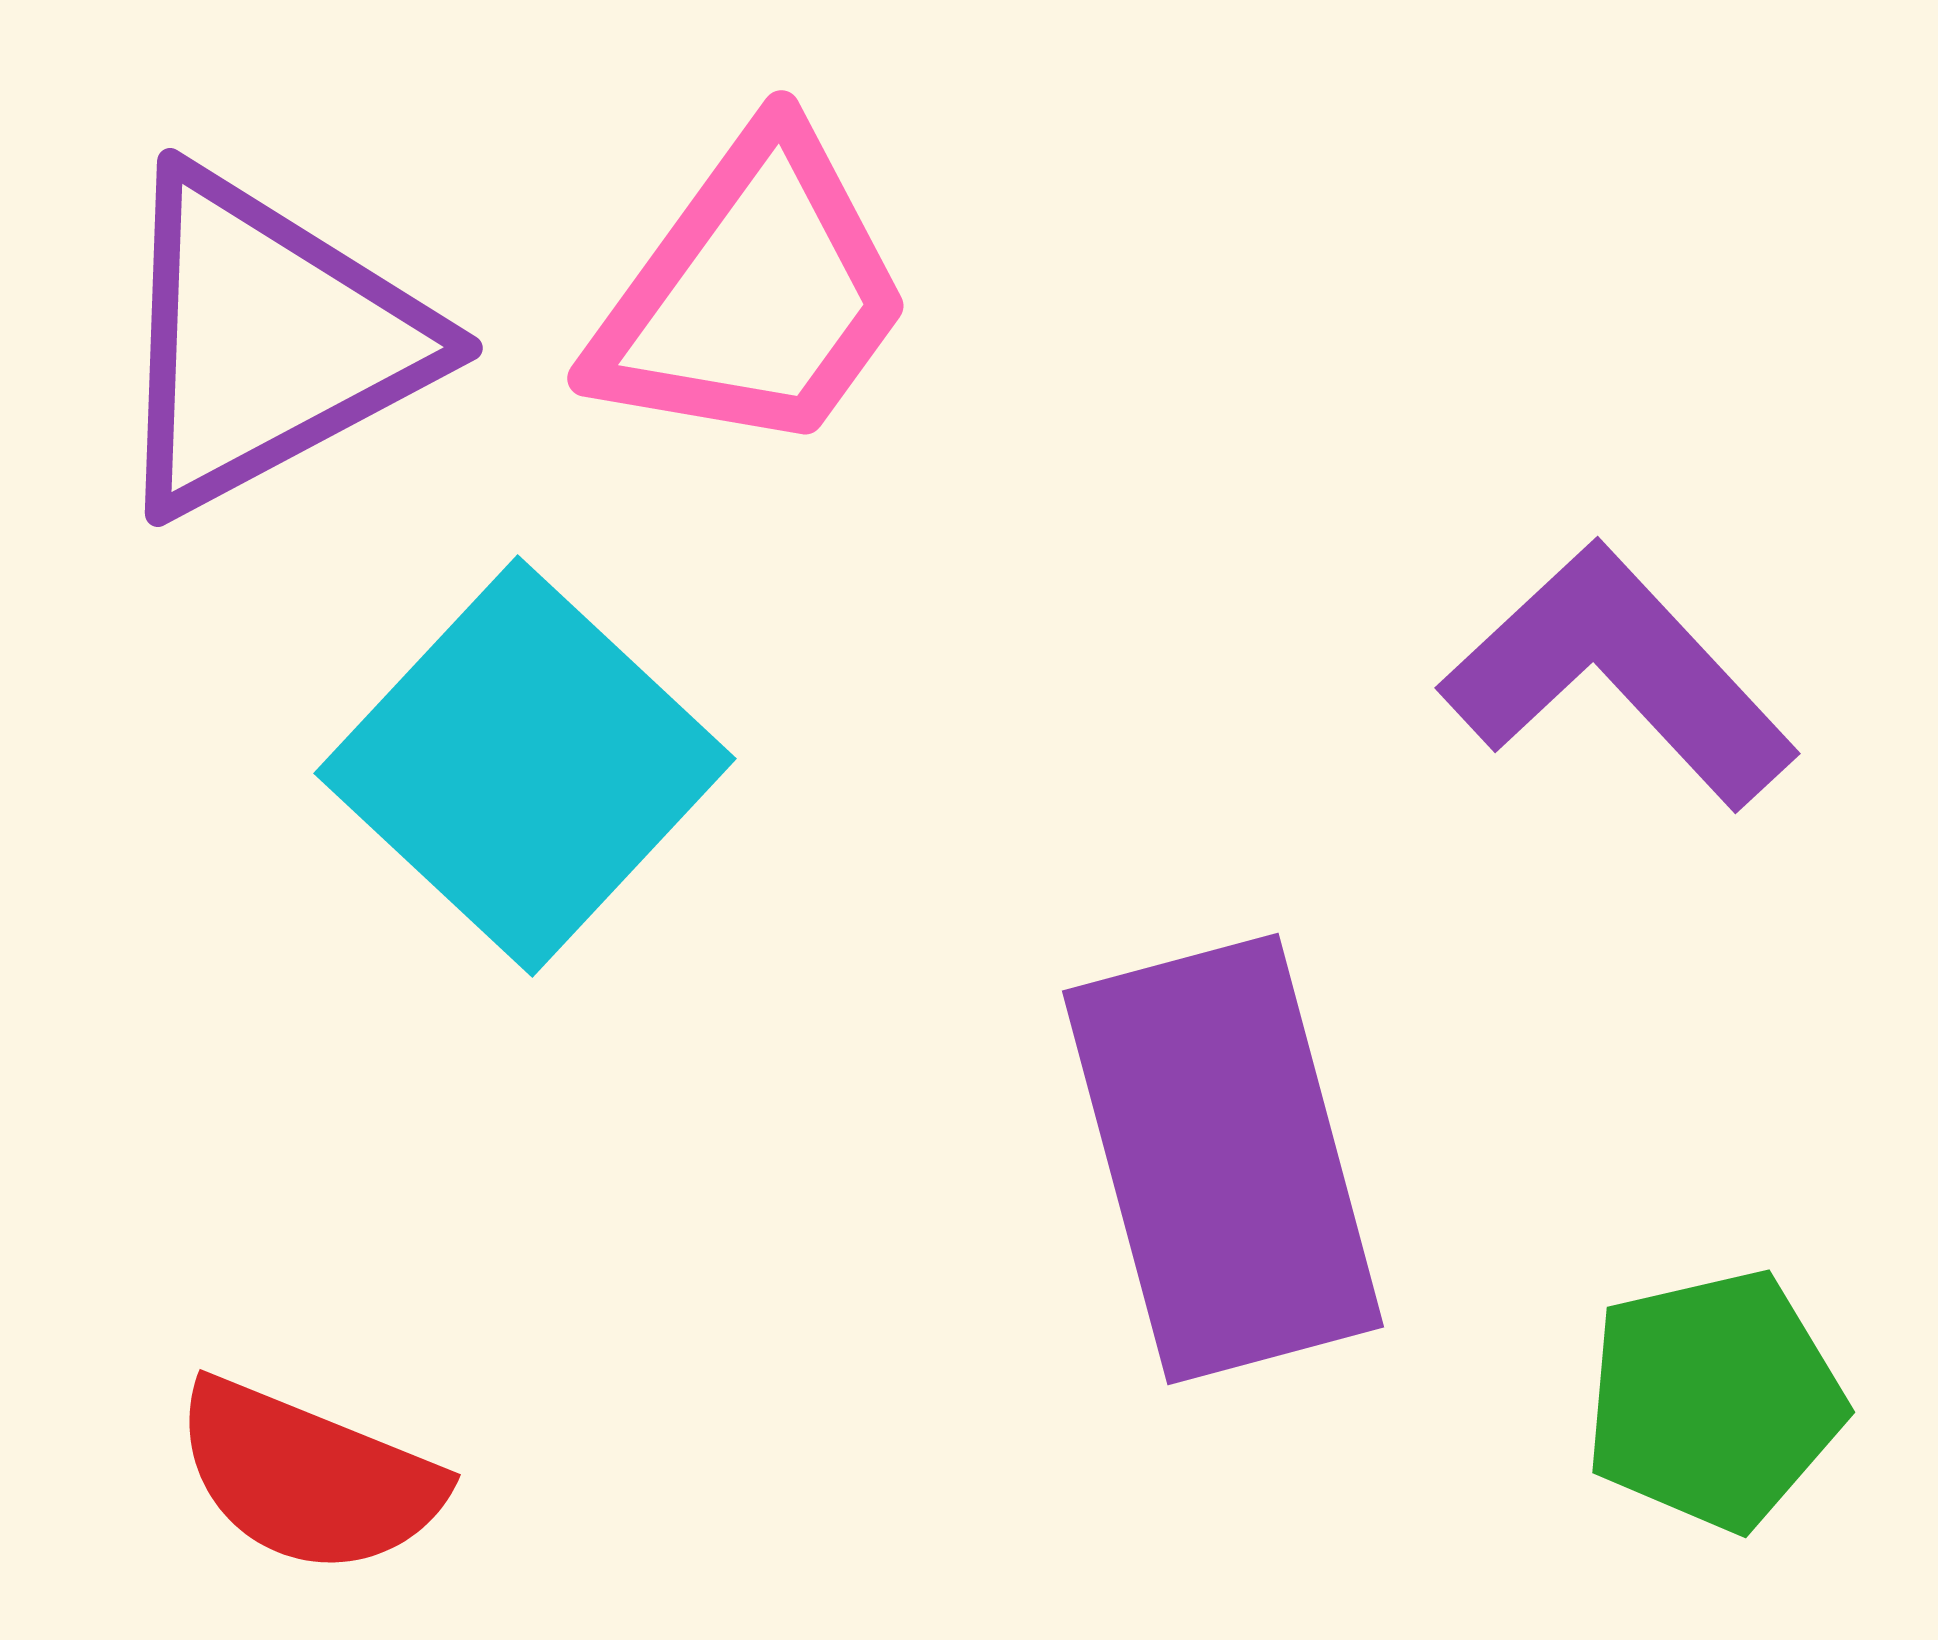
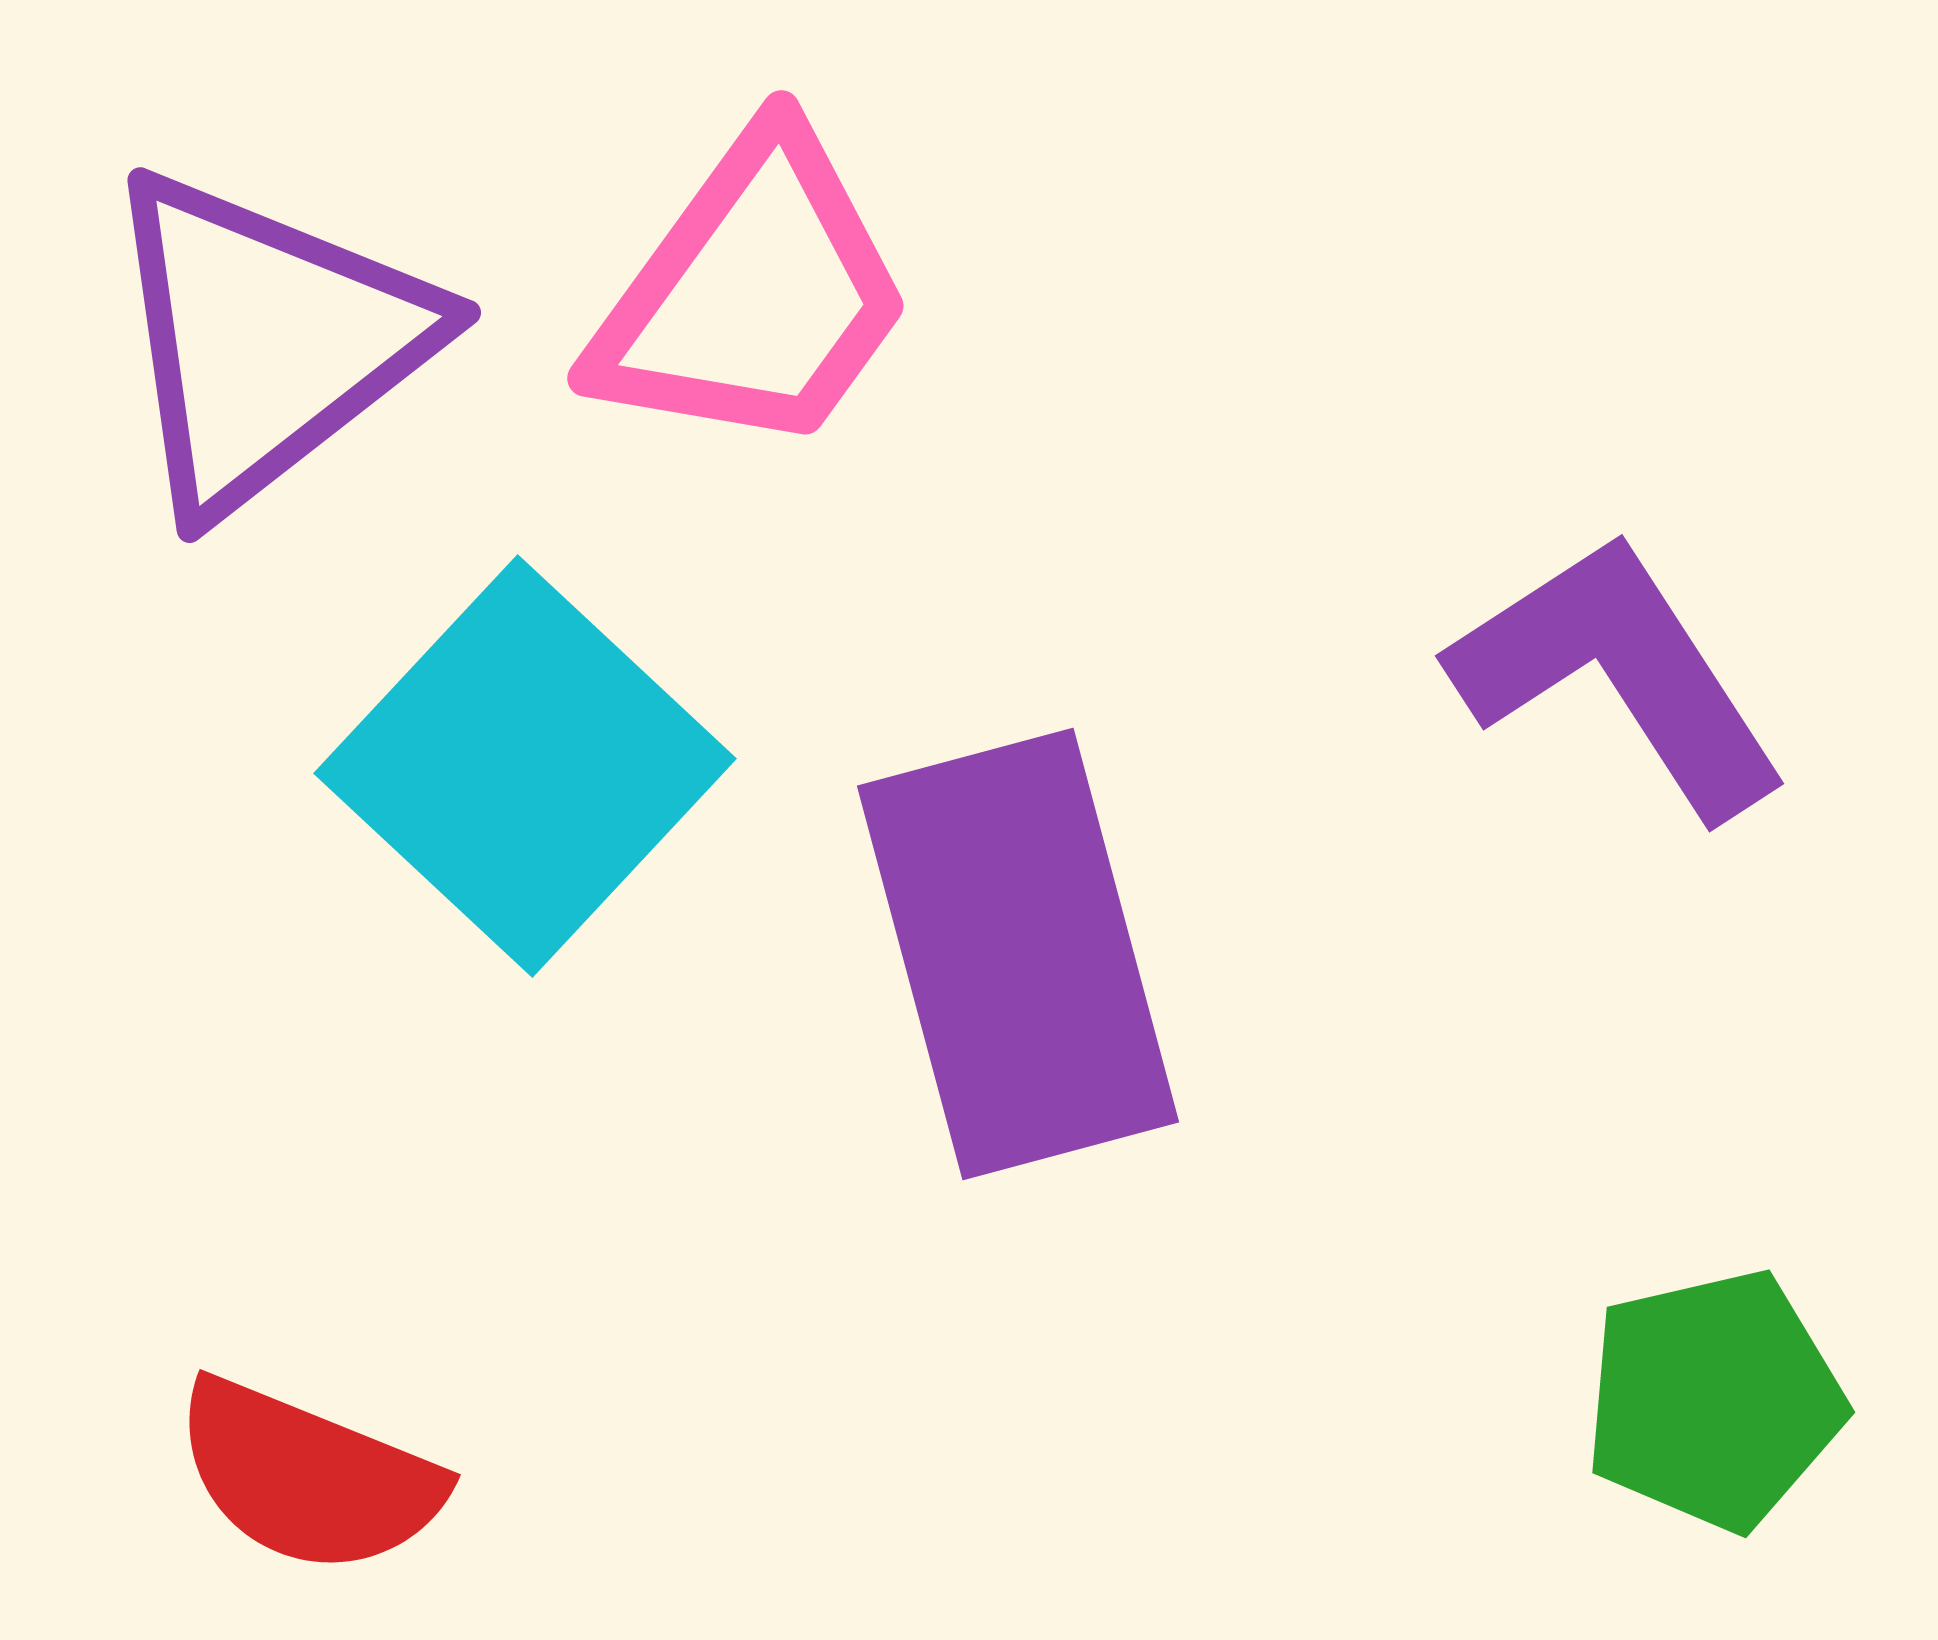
purple triangle: rotated 10 degrees counterclockwise
purple L-shape: rotated 10 degrees clockwise
purple rectangle: moved 205 px left, 205 px up
